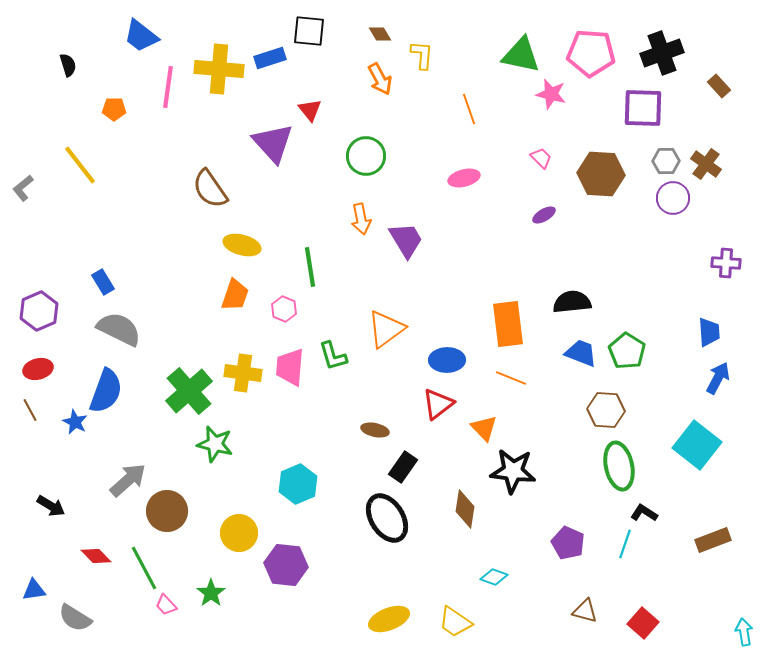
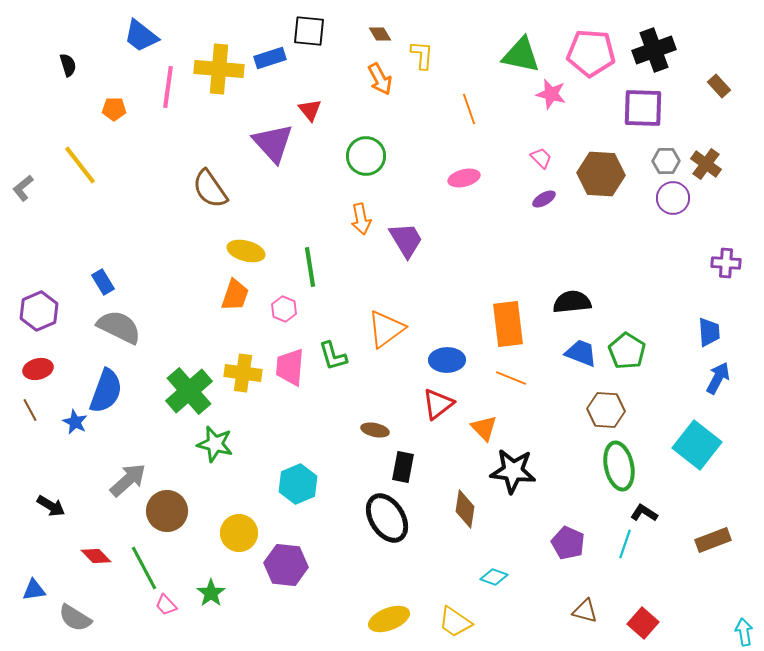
black cross at (662, 53): moved 8 px left, 3 px up
purple ellipse at (544, 215): moved 16 px up
yellow ellipse at (242, 245): moved 4 px right, 6 px down
gray semicircle at (119, 329): moved 2 px up
black rectangle at (403, 467): rotated 24 degrees counterclockwise
